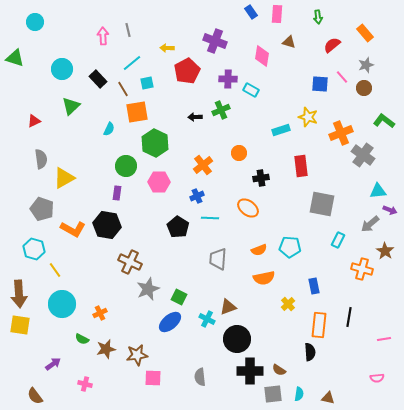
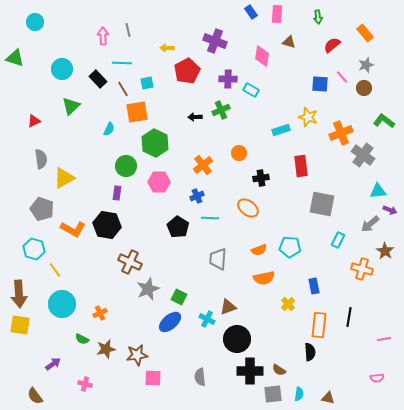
cyan line at (132, 63): moved 10 px left; rotated 42 degrees clockwise
